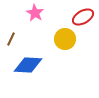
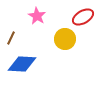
pink star: moved 2 px right, 3 px down
brown line: moved 1 px up
blue diamond: moved 6 px left, 1 px up
